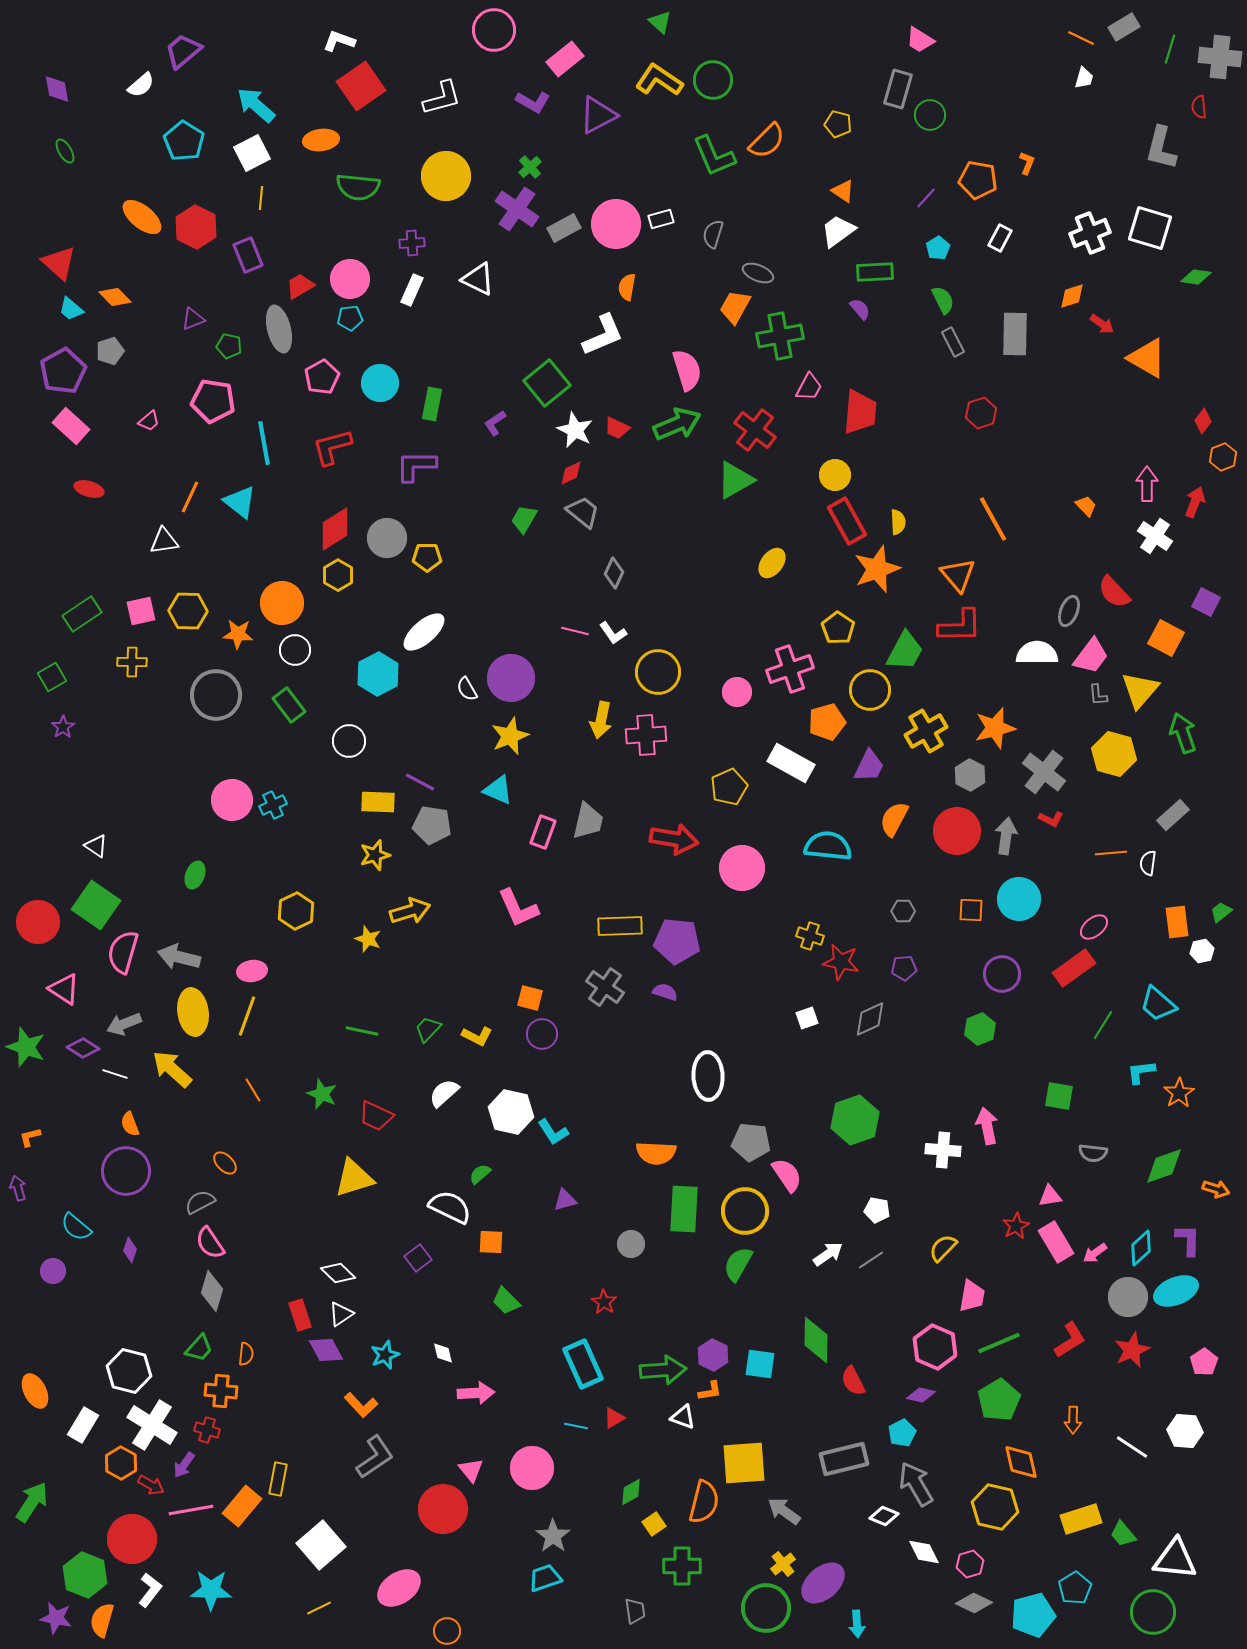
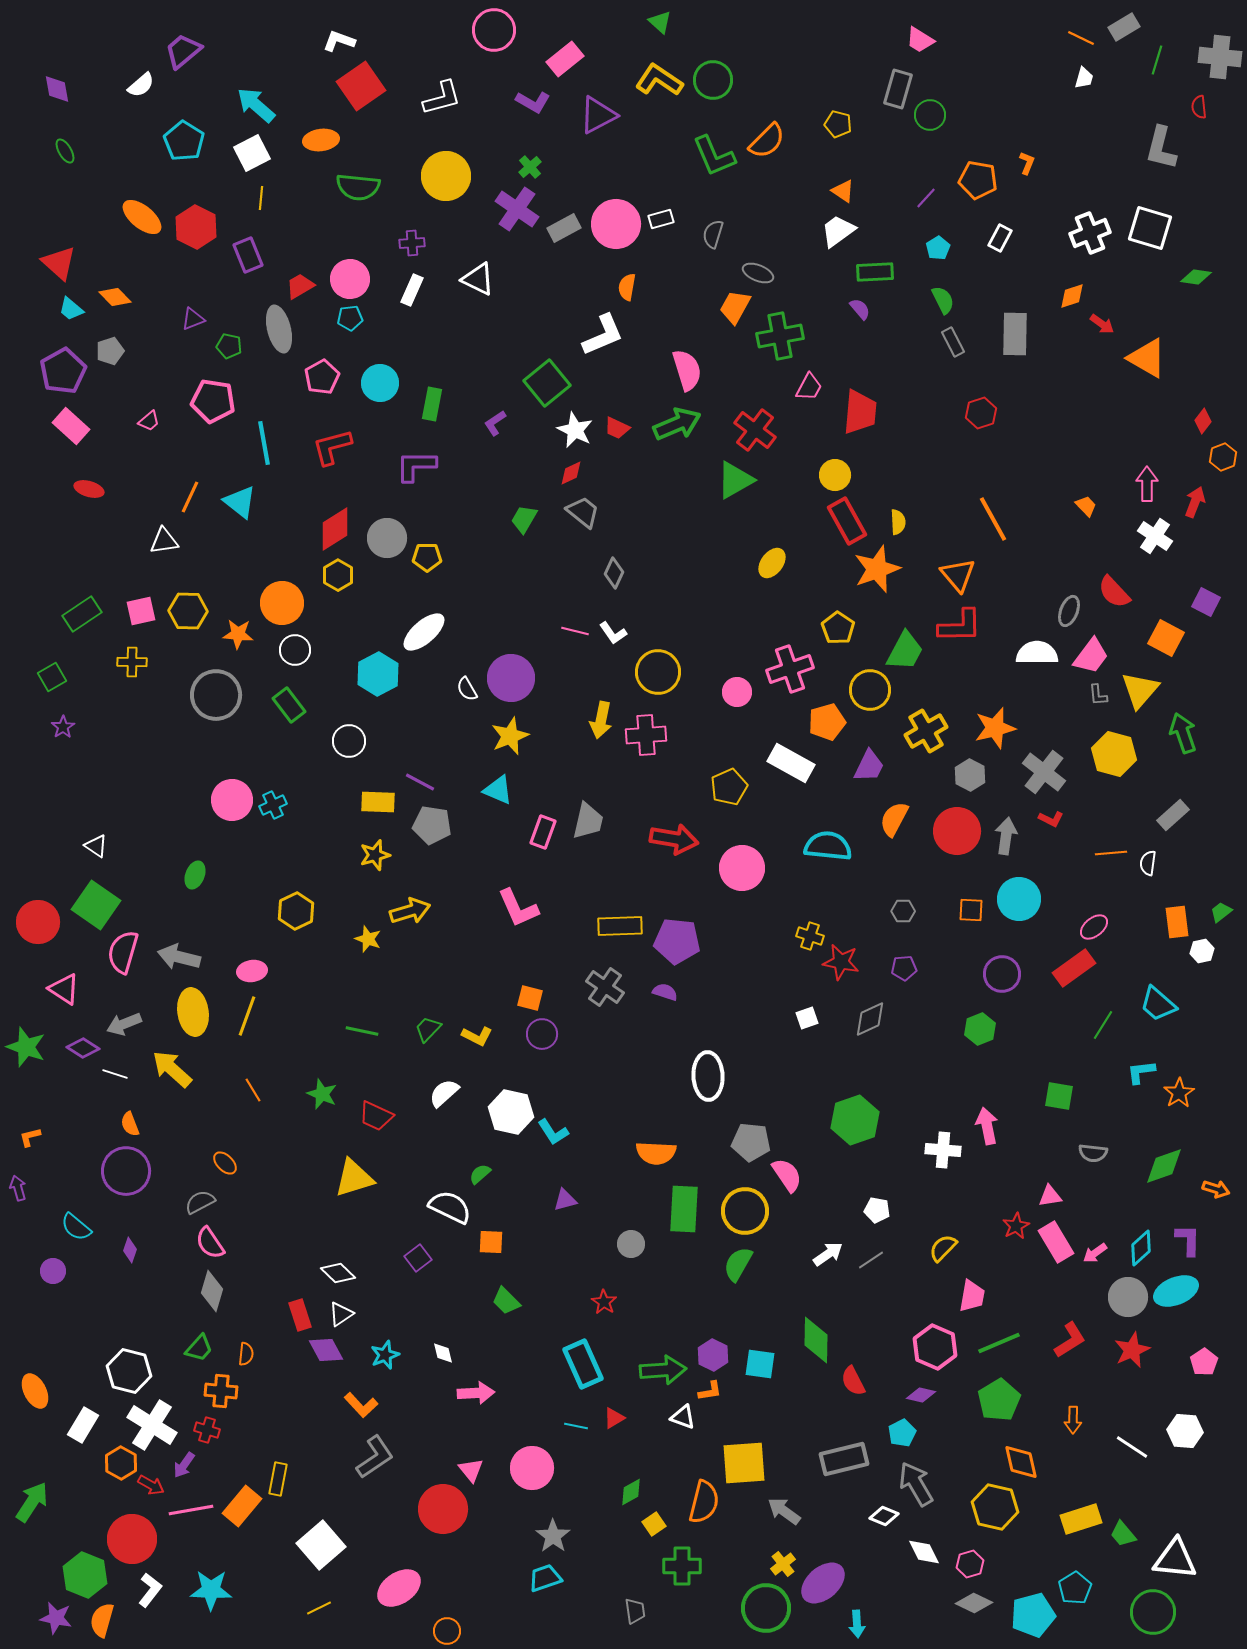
green line at (1170, 49): moved 13 px left, 11 px down
